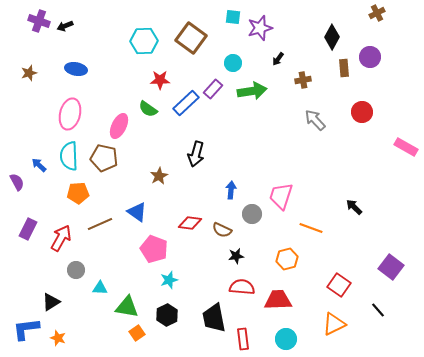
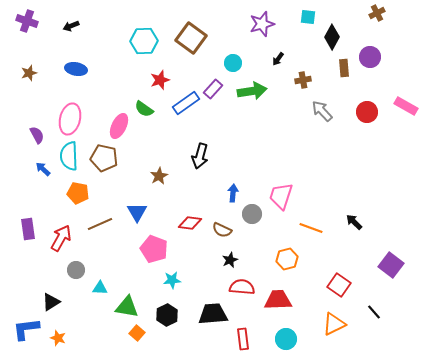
cyan square at (233, 17): moved 75 px right
purple cross at (39, 21): moved 12 px left
black arrow at (65, 26): moved 6 px right
purple star at (260, 28): moved 2 px right, 4 px up
red star at (160, 80): rotated 18 degrees counterclockwise
blue rectangle at (186, 103): rotated 8 degrees clockwise
green semicircle at (148, 109): moved 4 px left
red circle at (362, 112): moved 5 px right
pink ellipse at (70, 114): moved 5 px down
gray arrow at (315, 120): moved 7 px right, 9 px up
pink rectangle at (406, 147): moved 41 px up
black arrow at (196, 154): moved 4 px right, 2 px down
blue arrow at (39, 165): moved 4 px right, 4 px down
purple semicircle at (17, 182): moved 20 px right, 47 px up
blue arrow at (231, 190): moved 2 px right, 3 px down
orange pentagon at (78, 193): rotated 15 degrees clockwise
black arrow at (354, 207): moved 15 px down
blue triangle at (137, 212): rotated 25 degrees clockwise
purple rectangle at (28, 229): rotated 35 degrees counterclockwise
black star at (236, 256): moved 6 px left, 4 px down; rotated 14 degrees counterclockwise
purple square at (391, 267): moved 2 px up
cyan star at (169, 280): moved 3 px right; rotated 12 degrees clockwise
black line at (378, 310): moved 4 px left, 2 px down
black trapezoid at (214, 318): moved 1 px left, 4 px up; rotated 96 degrees clockwise
orange square at (137, 333): rotated 14 degrees counterclockwise
